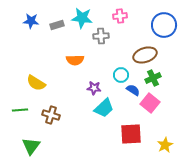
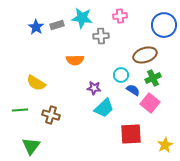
blue star: moved 5 px right, 6 px down; rotated 28 degrees clockwise
